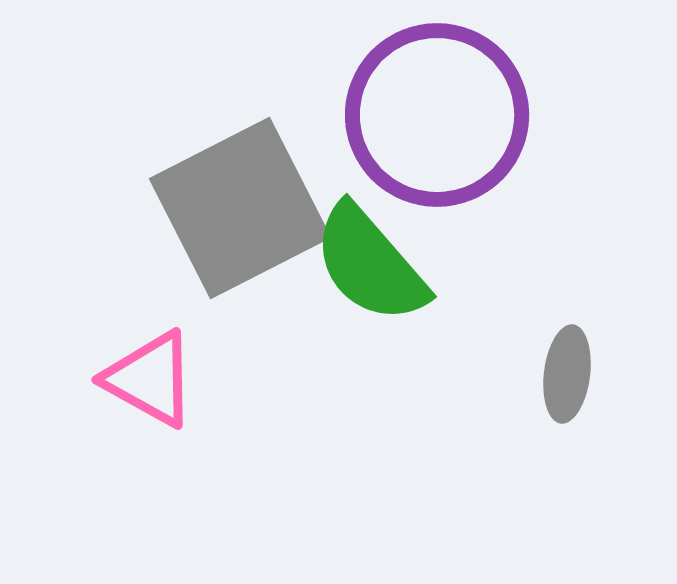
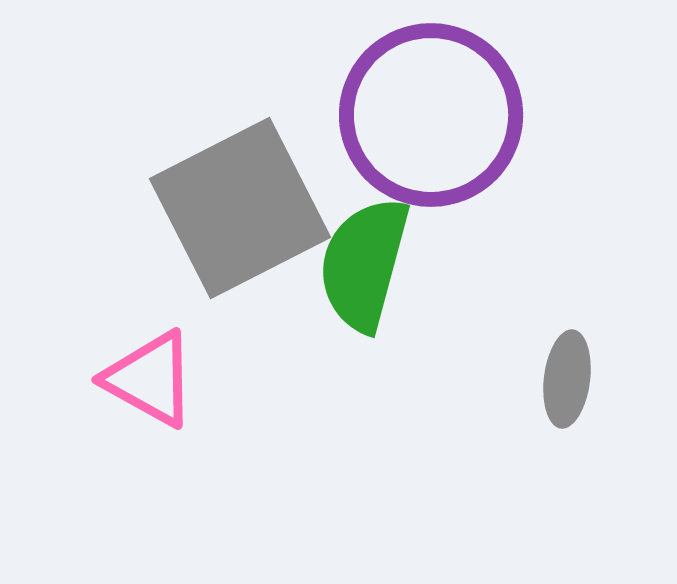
purple circle: moved 6 px left
green semicircle: moved 6 px left; rotated 56 degrees clockwise
gray ellipse: moved 5 px down
